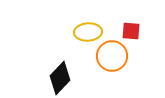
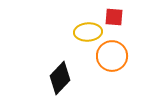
red square: moved 17 px left, 14 px up
